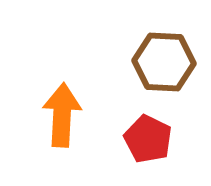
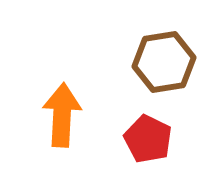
brown hexagon: rotated 12 degrees counterclockwise
